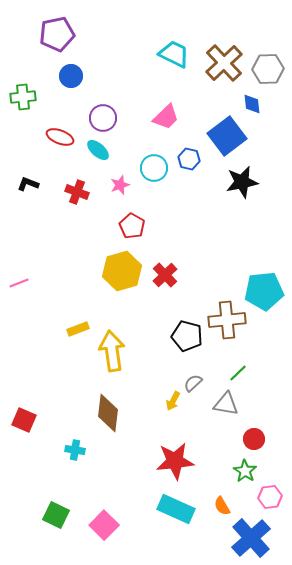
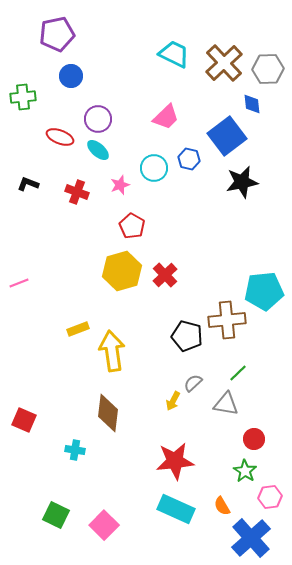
purple circle at (103, 118): moved 5 px left, 1 px down
